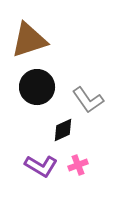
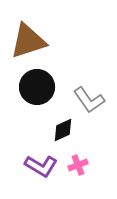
brown triangle: moved 1 px left, 1 px down
gray L-shape: moved 1 px right
